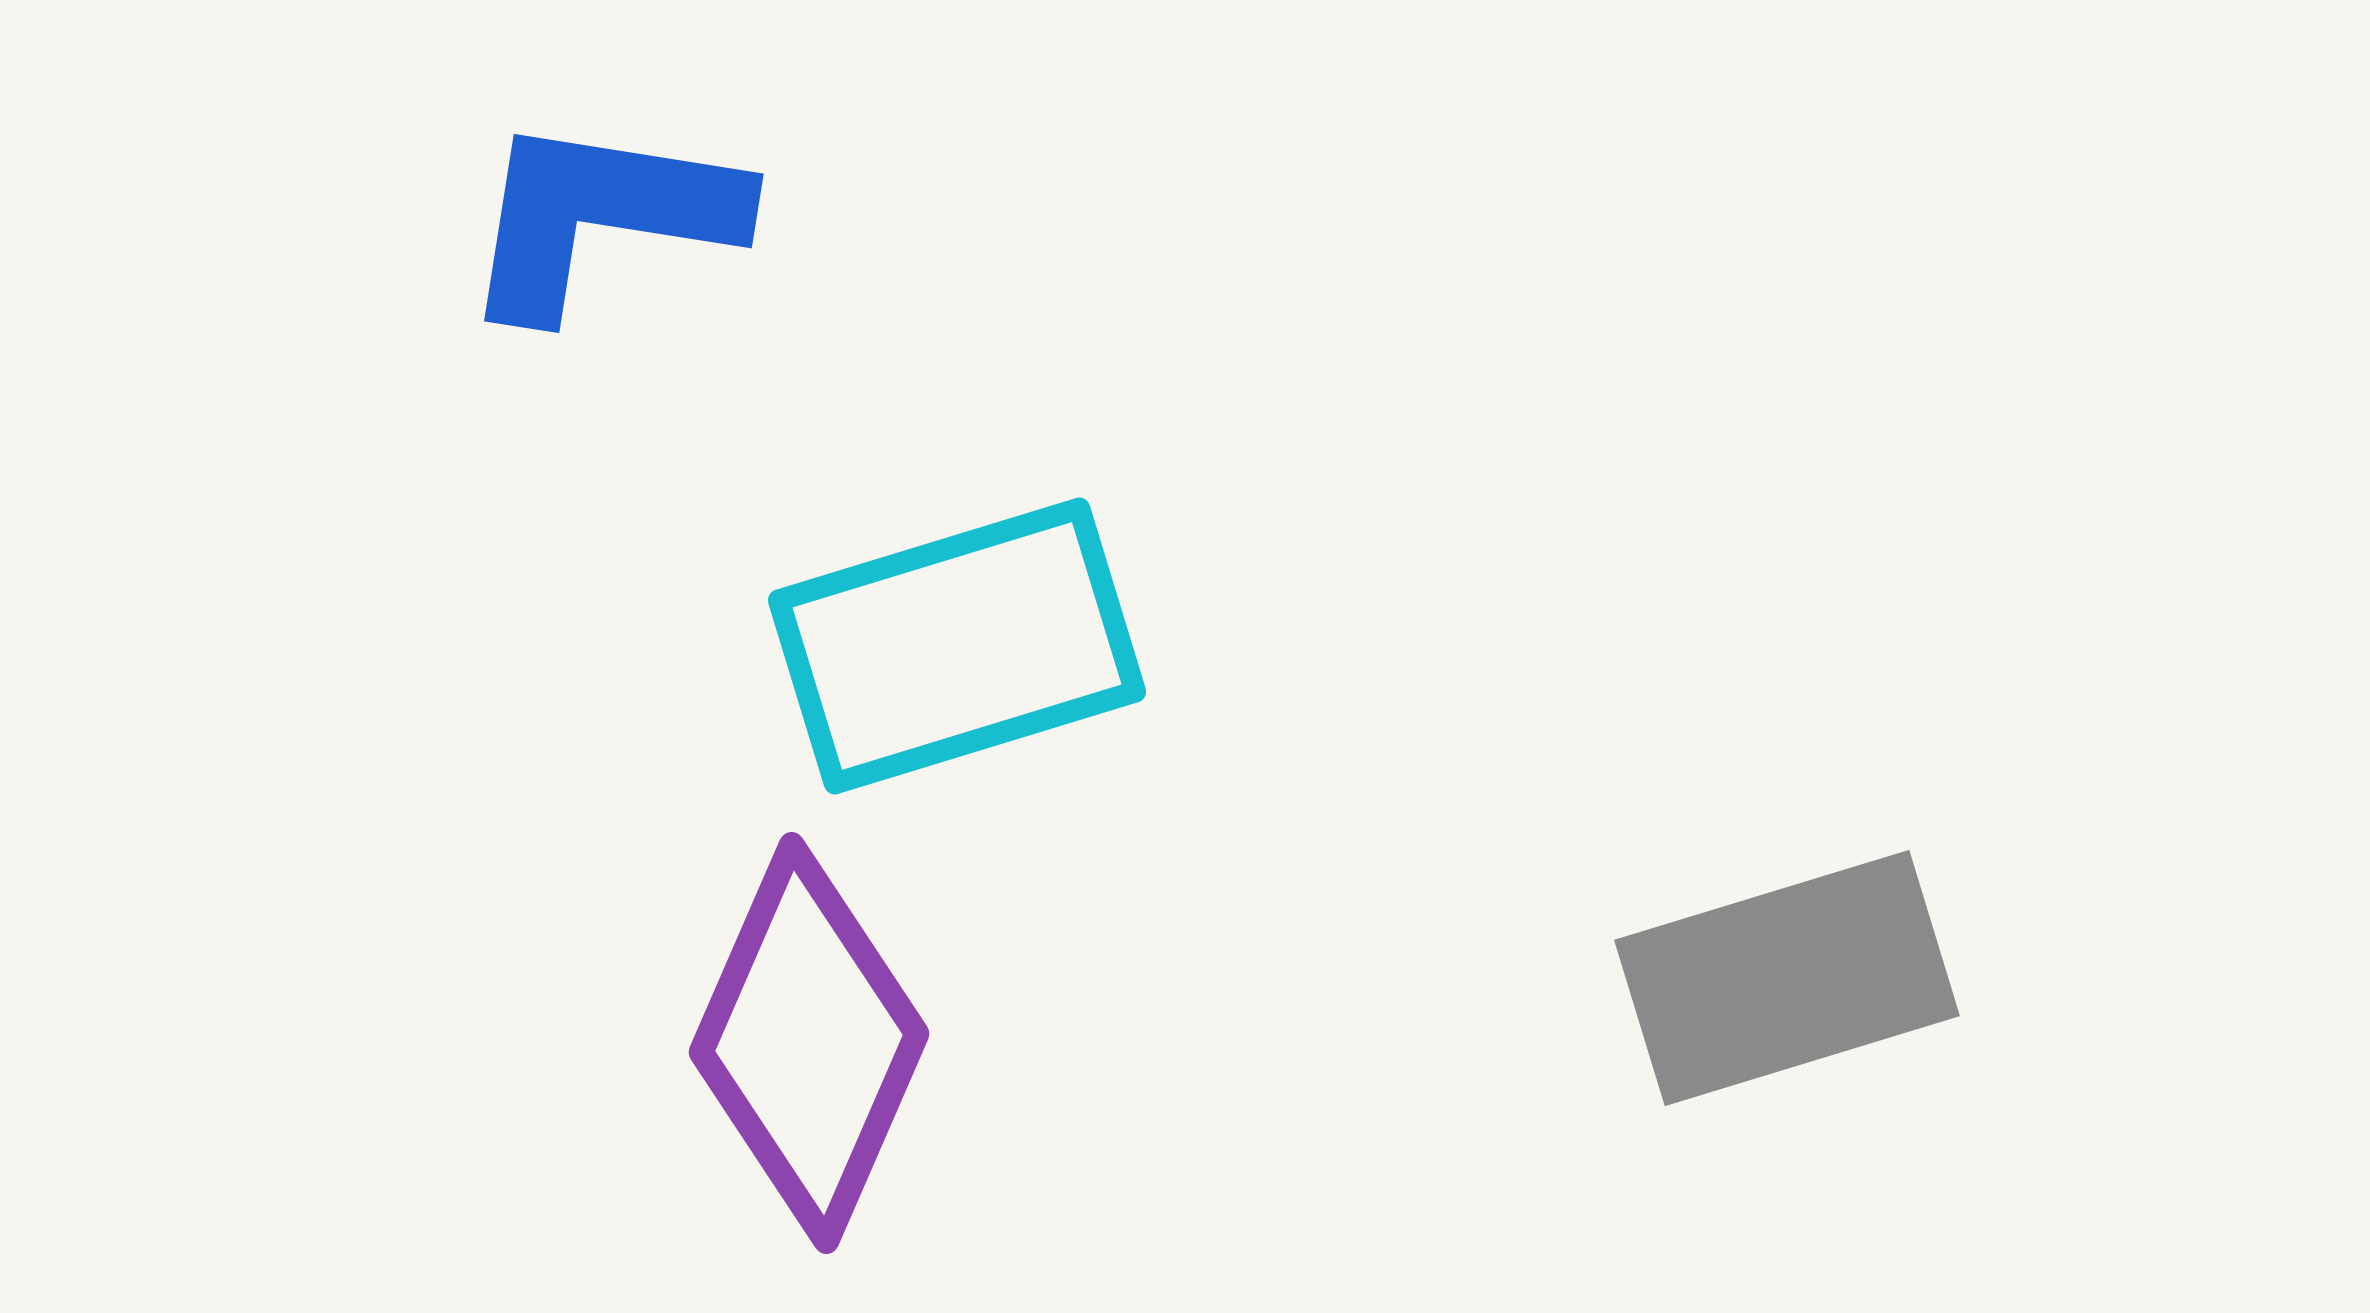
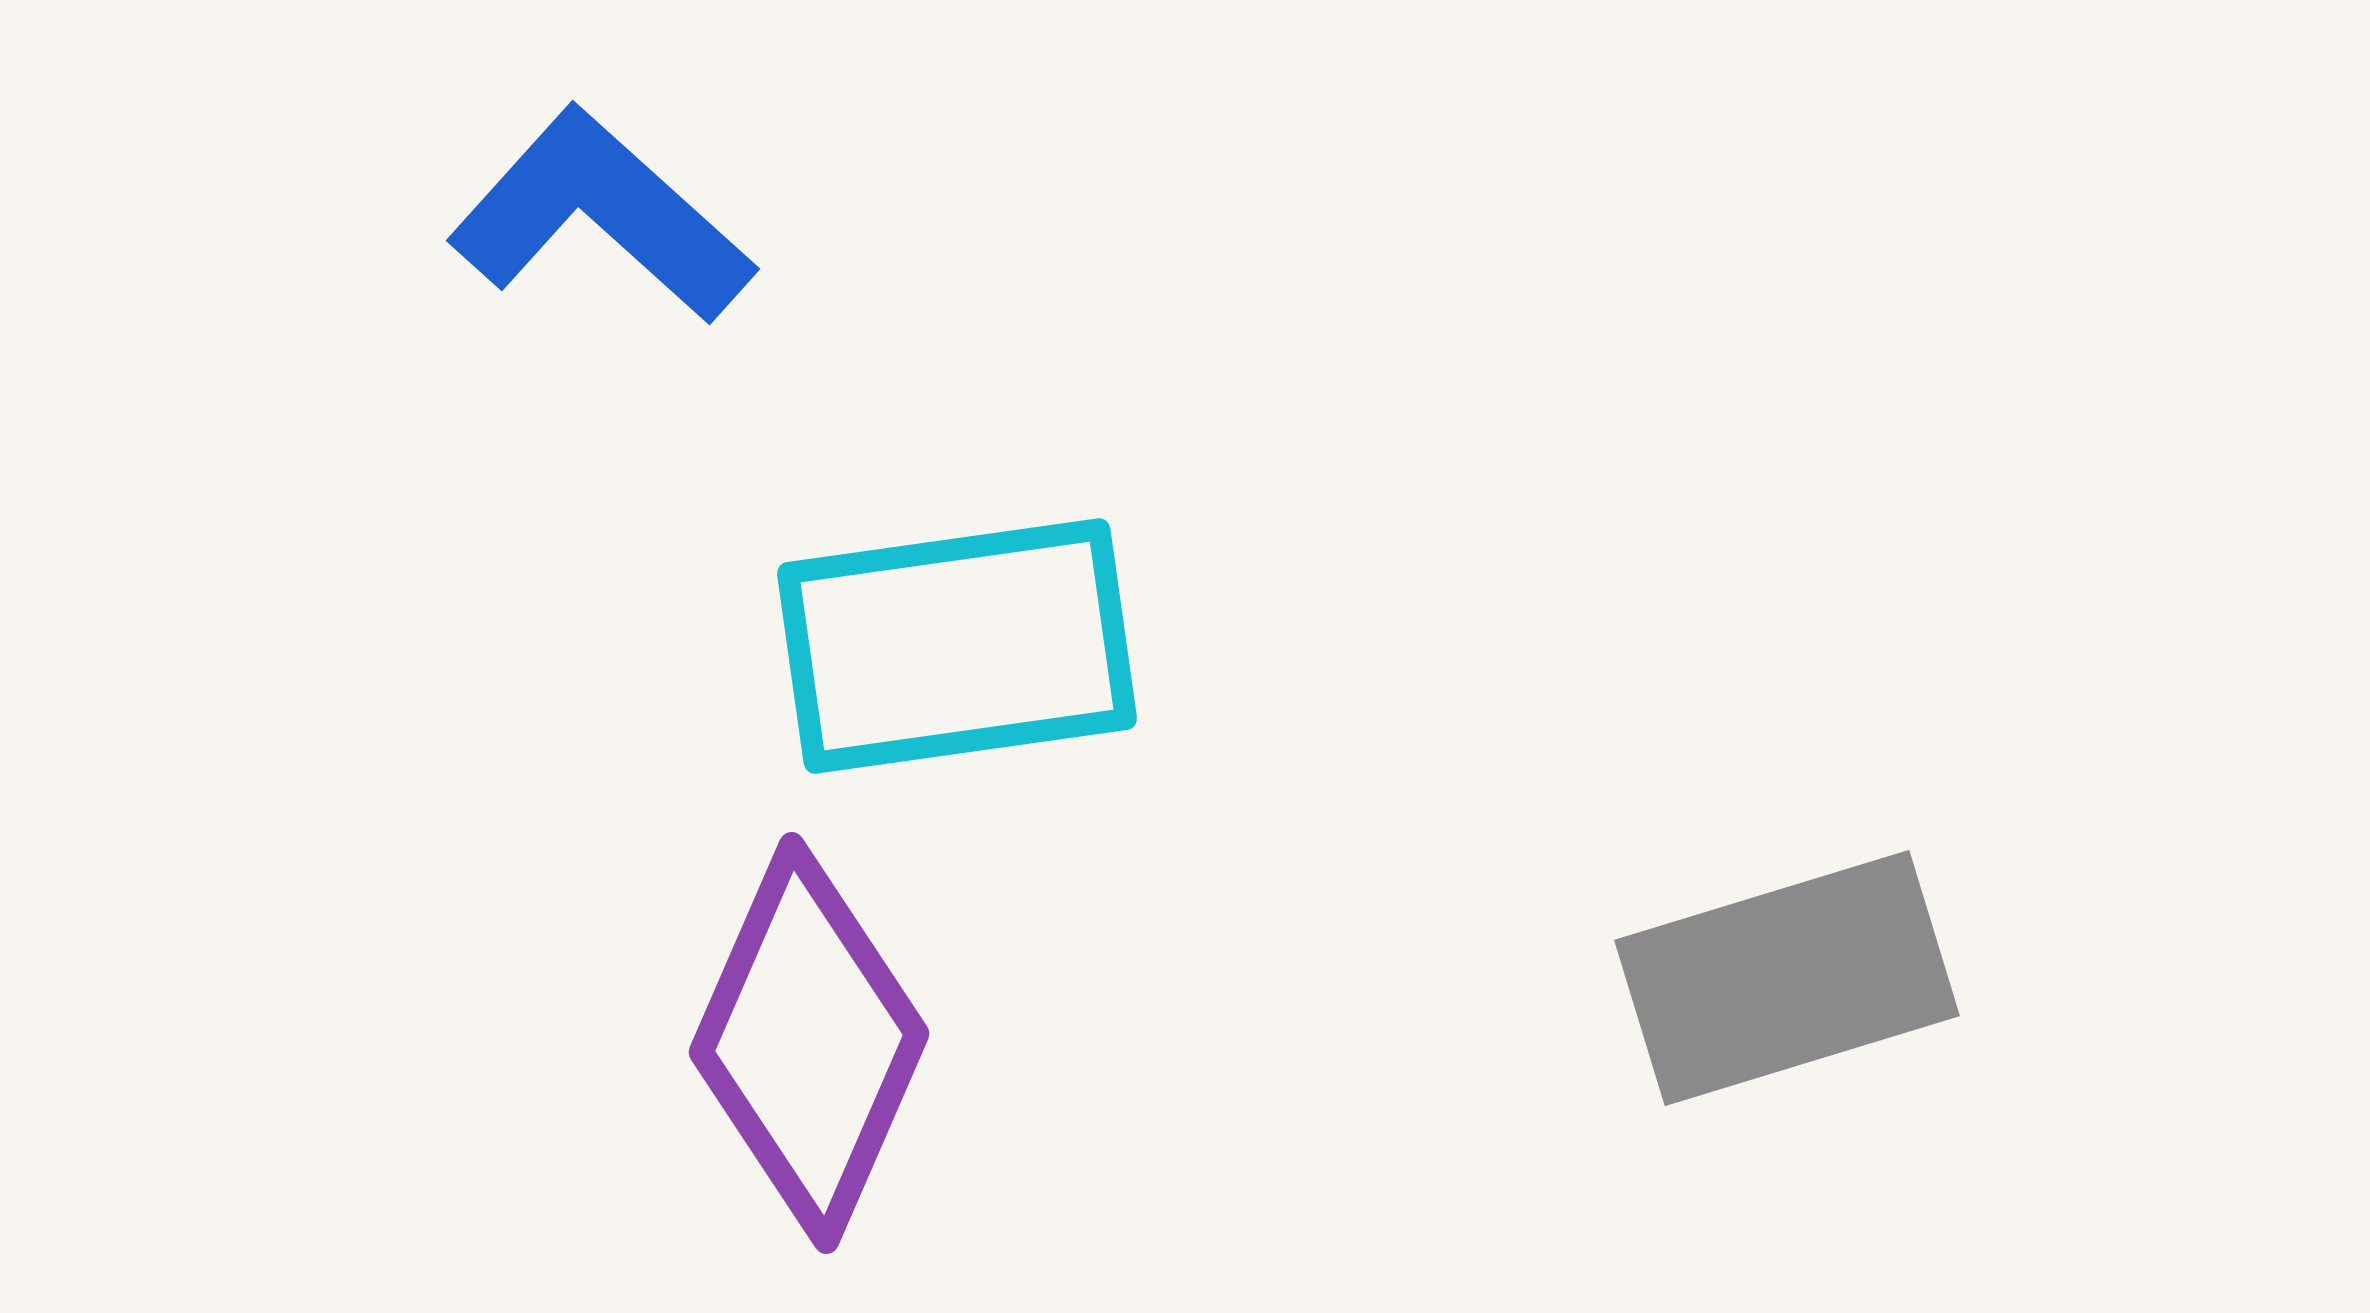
blue L-shape: rotated 33 degrees clockwise
cyan rectangle: rotated 9 degrees clockwise
